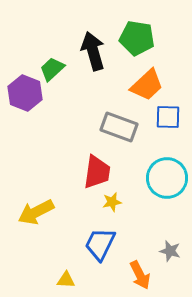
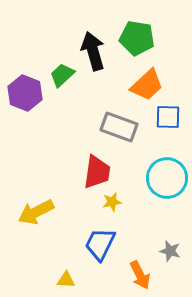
green trapezoid: moved 10 px right, 6 px down
